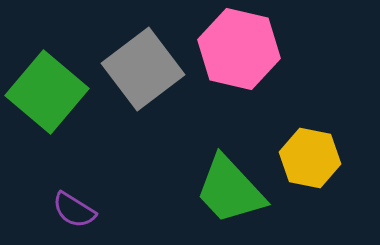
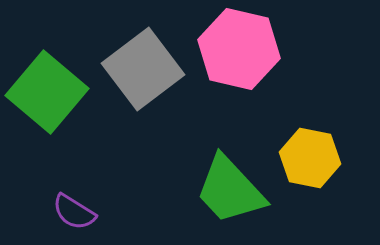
purple semicircle: moved 2 px down
